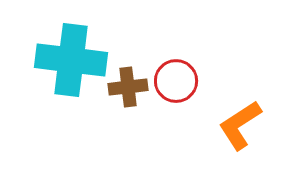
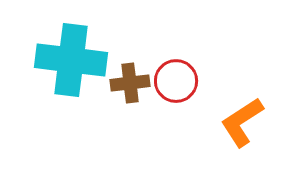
brown cross: moved 2 px right, 4 px up
orange L-shape: moved 2 px right, 3 px up
